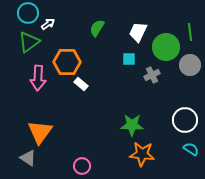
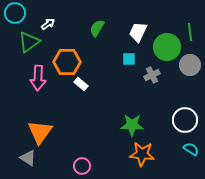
cyan circle: moved 13 px left
green circle: moved 1 px right
